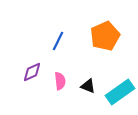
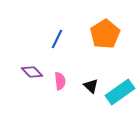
orange pentagon: moved 2 px up; rotated 8 degrees counterclockwise
blue line: moved 1 px left, 2 px up
purple diamond: rotated 70 degrees clockwise
black triangle: moved 3 px right; rotated 21 degrees clockwise
